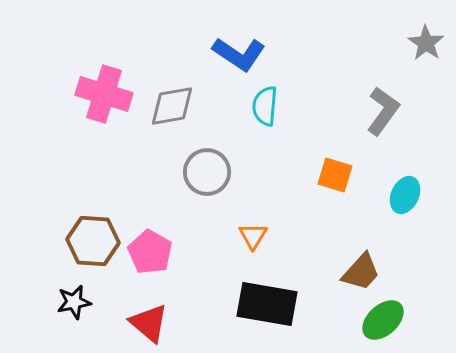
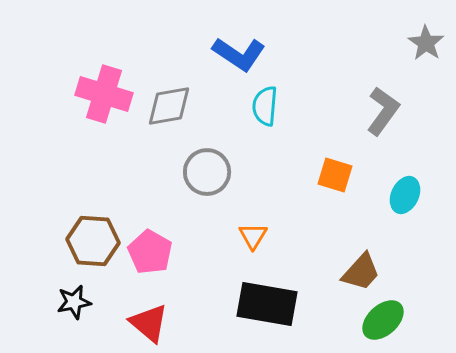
gray diamond: moved 3 px left
